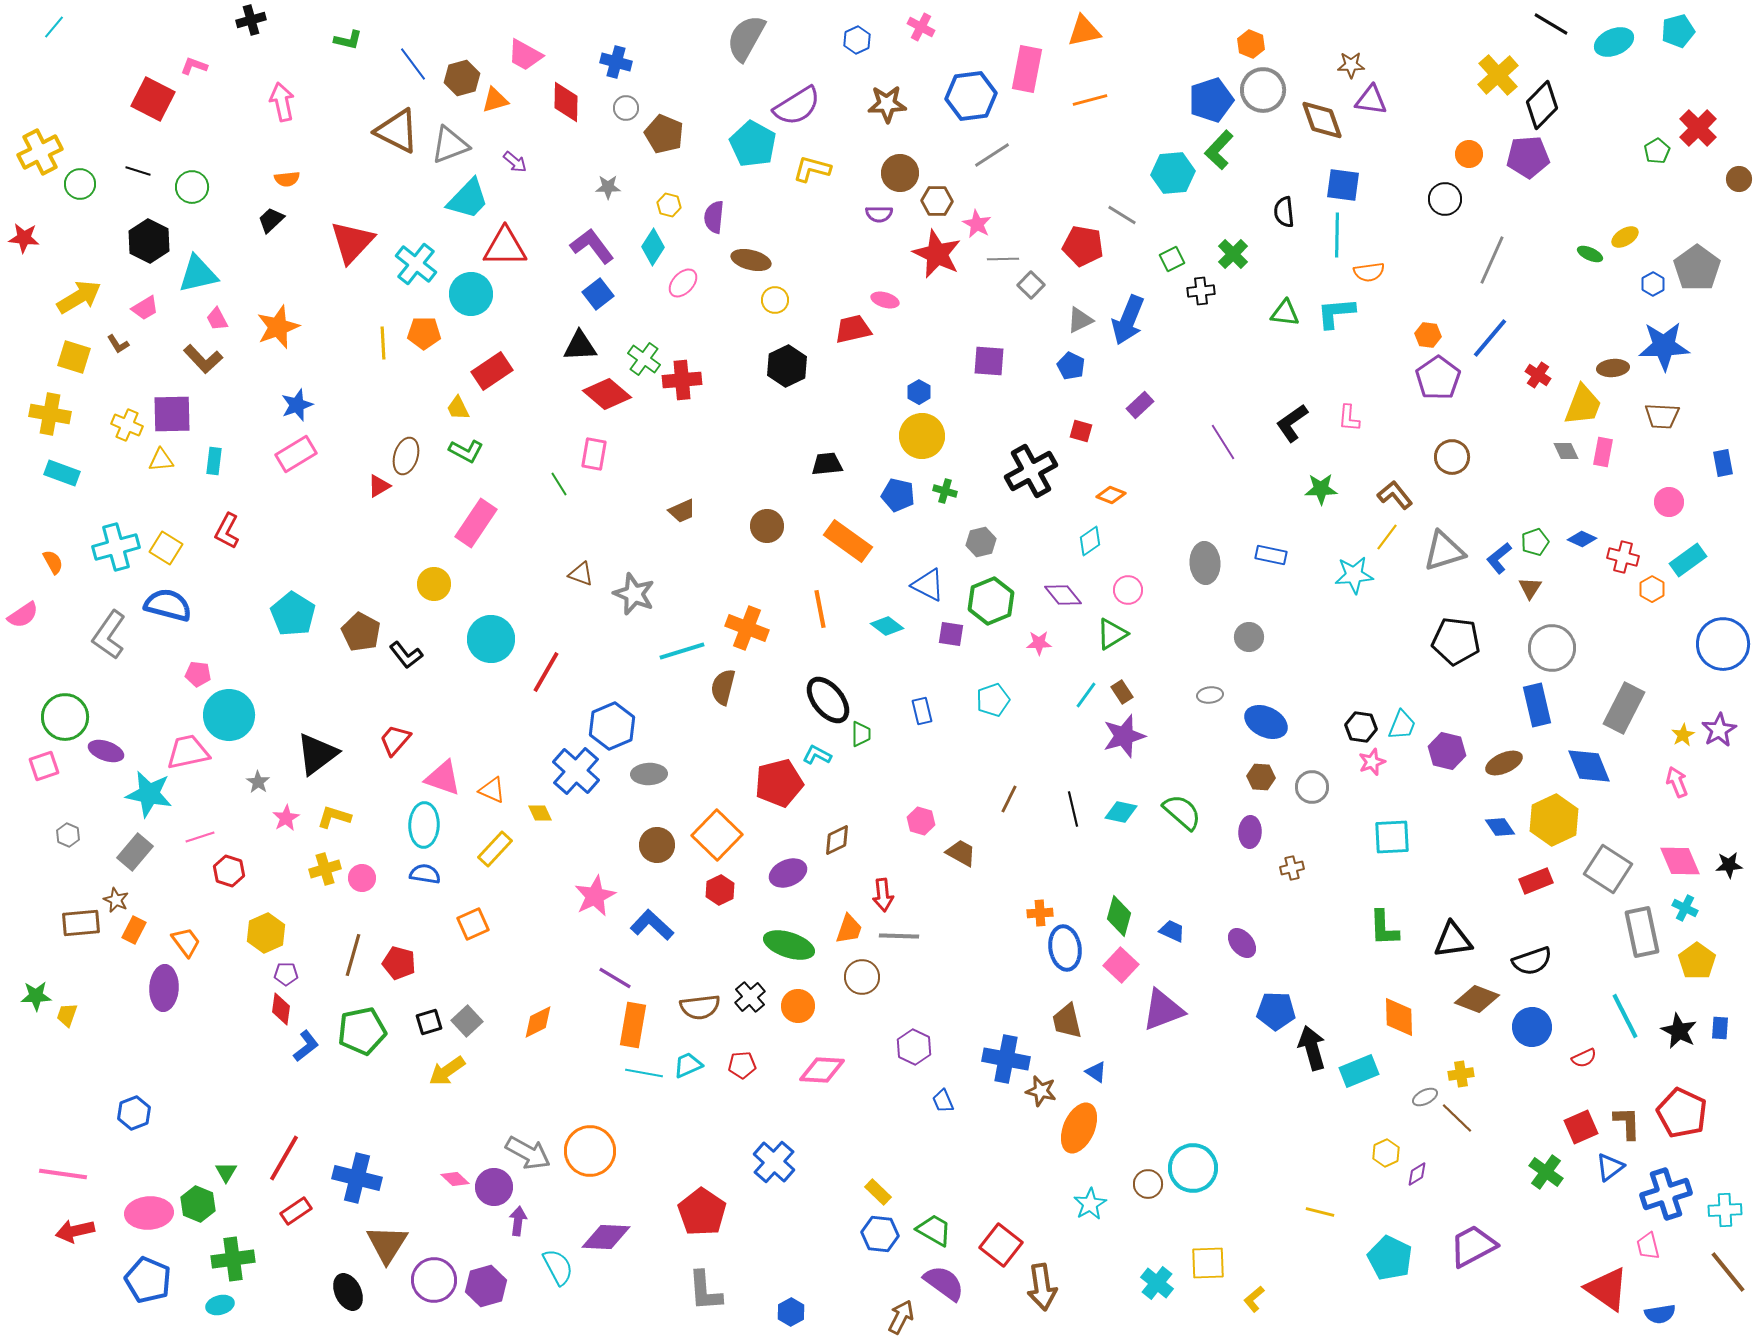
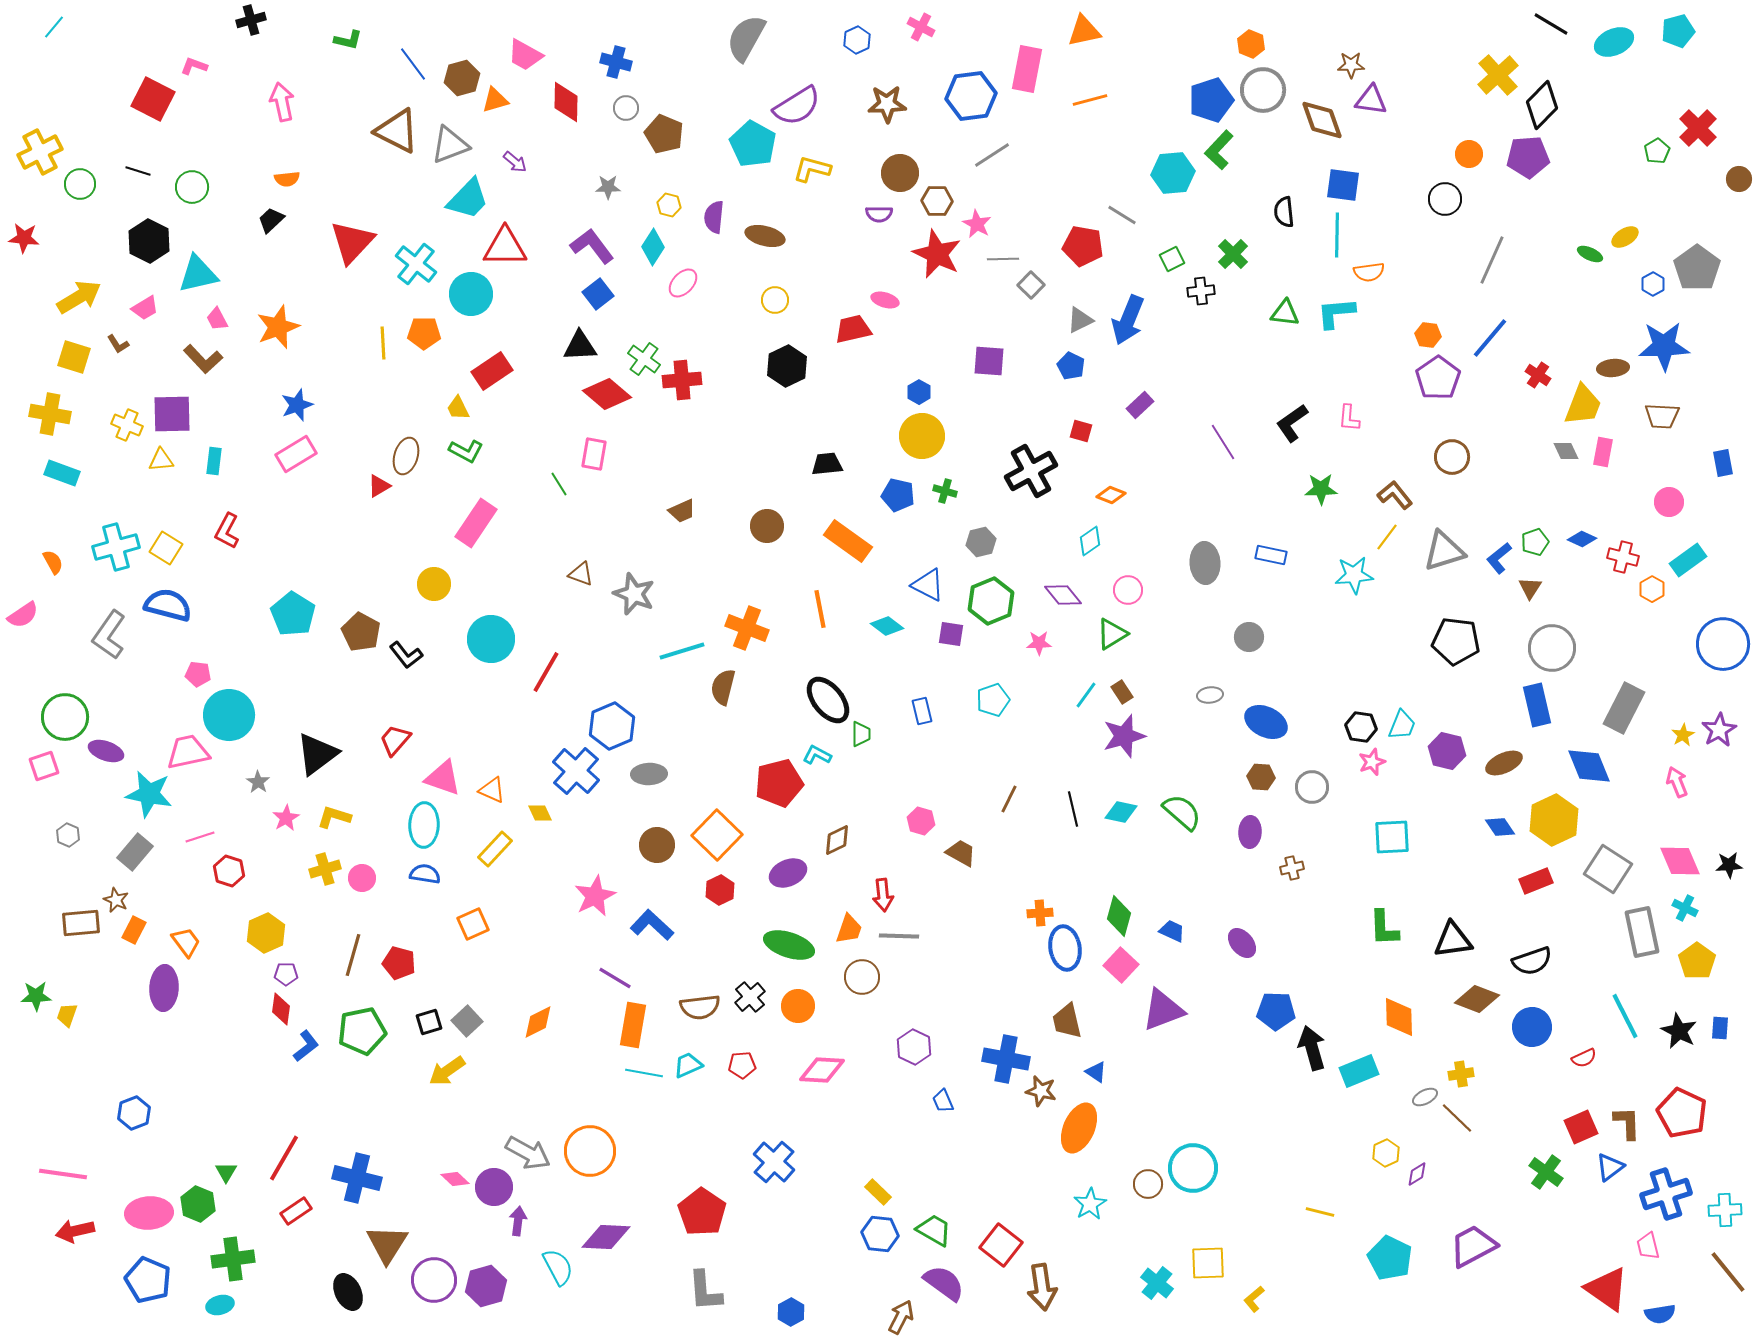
brown ellipse at (751, 260): moved 14 px right, 24 px up
